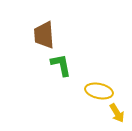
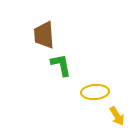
yellow ellipse: moved 4 px left, 1 px down; rotated 16 degrees counterclockwise
yellow arrow: moved 3 px down
